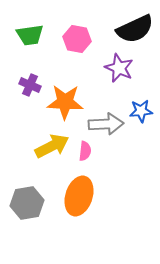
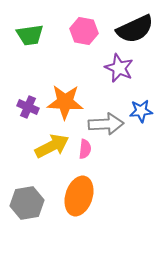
pink hexagon: moved 7 px right, 8 px up
purple cross: moved 2 px left, 22 px down
pink semicircle: moved 2 px up
